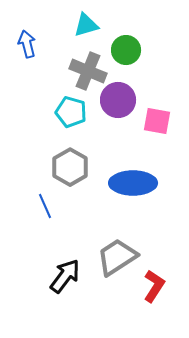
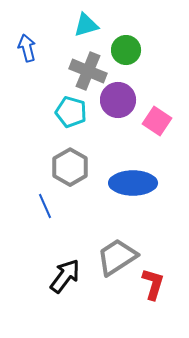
blue arrow: moved 4 px down
pink square: rotated 24 degrees clockwise
red L-shape: moved 1 px left, 2 px up; rotated 16 degrees counterclockwise
